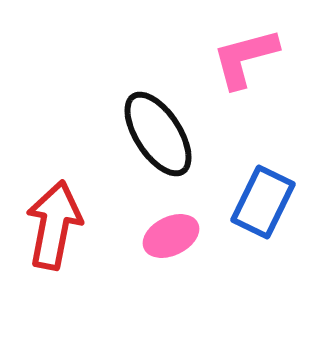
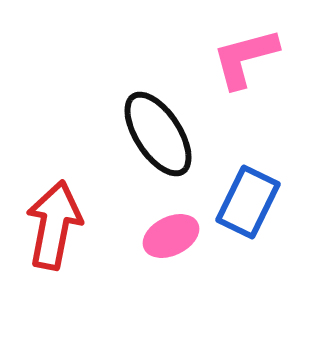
blue rectangle: moved 15 px left
